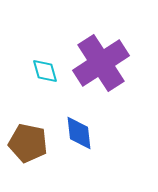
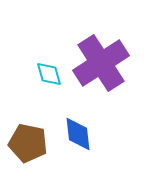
cyan diamond: moved 4 px right, 3 px down
blue diamond: moved 1 px left, 1 px down
